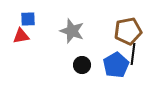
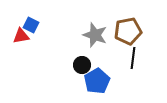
blue square: moved 3 px right, 6 px down; rotated 28 degrees clockwise
gray star: moved 23 px right, 4 px down
black line: moved 4 px down
blue pentagon: moved 19 px left, 16 px down
